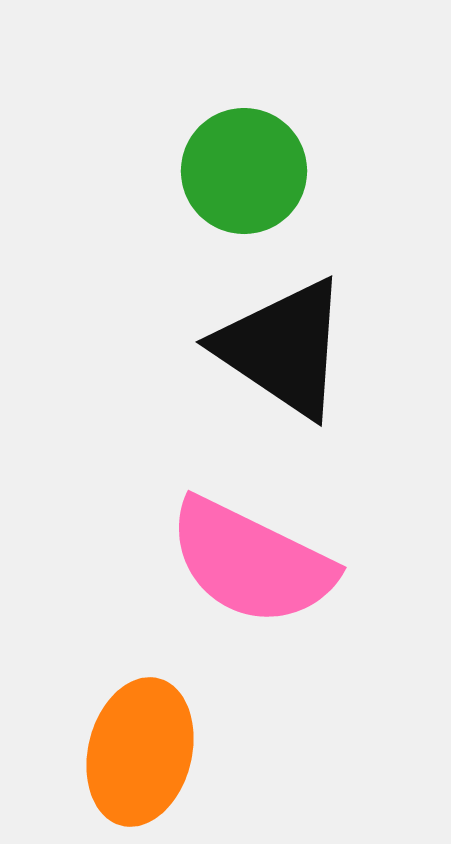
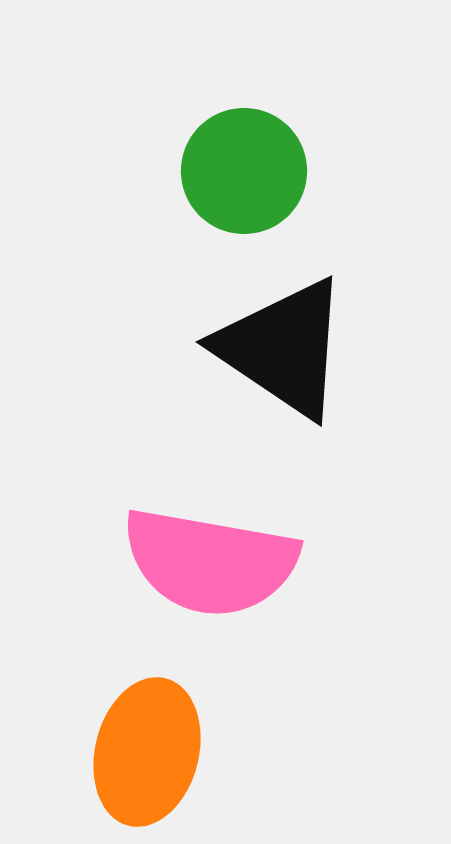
pink semicircle: moved 41 px left; rotated 16 degrees counterclockwise
orange ellipse: moved 7 px right
